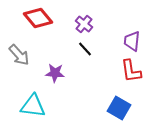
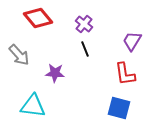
purple trapezoid: rotated 25 degrees clockwise
black line: rotated 21 degrees clockwise
red L-shape: moved 6 px left, 3 px down
blue square: rotated 15 degrees counterclockwise
